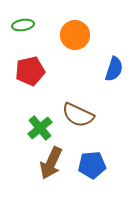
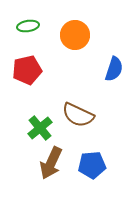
green ellipse: moved 5 px right, 1 px down
red pentagon: moved 3 px left, 1 px up
